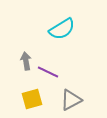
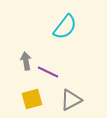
cyan semicircle: moved 3 px right, 2 px up; rotated 20 degrees counterclockwise
